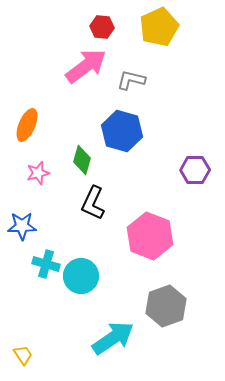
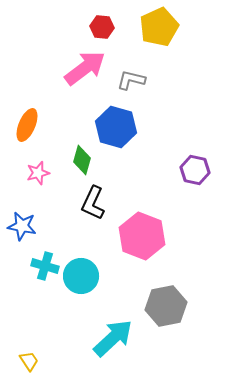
pink arrow: moved 1 px left, 2 px down
blue hexagon: moved 6 px left, 4 px up
purple hexagon: rotated 12 degrees clockwise
blue star: rotated 12 degrees clockwise
pink hexagon: moved 8 px left
cyan cross: moved 1 px left, 2 px down
gray hexagon: rotated 9 degrees clockwise
cyan arrow: rotated 9 degrees counterclockwise
yellow trapezoid: moved 6 px right, 6 px down
